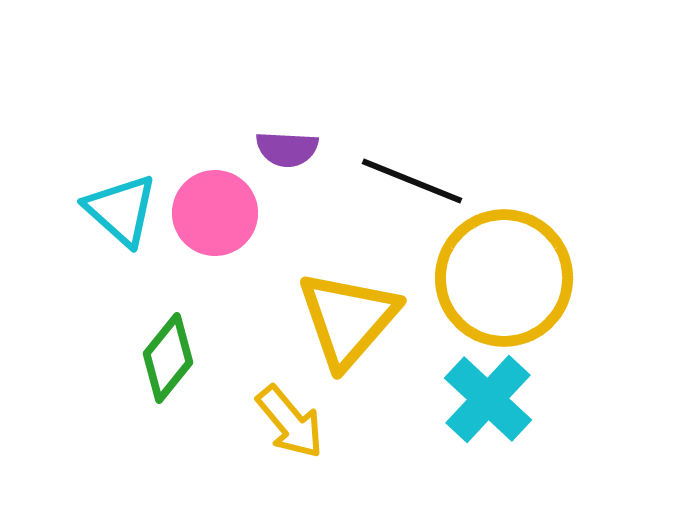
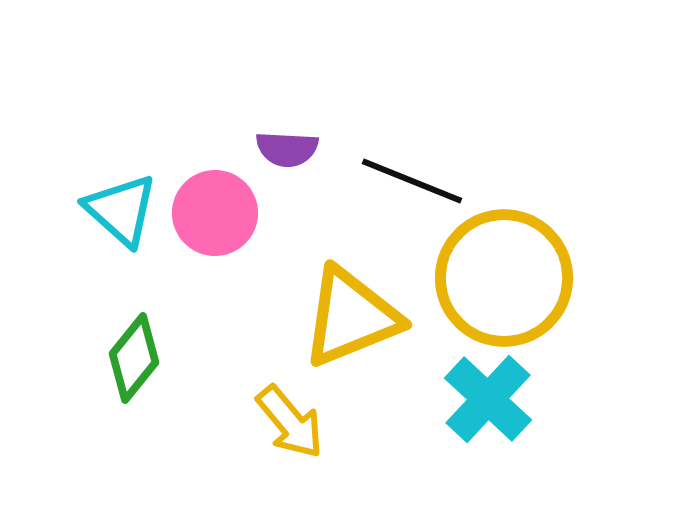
yellow triangle: moved 3 px right, 2 px up; rotated 27 degrees clockwise
green diamond: moved 34 px left
